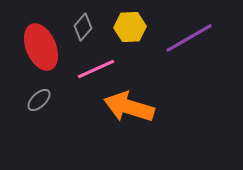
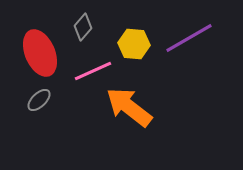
yellow hexagon: moved 4 px right, 17 px down; rotated 8 degrees clockwise
red ellipse: moved 1 px left, 6 px down
pink line: moved 3 px left, 2 px down
orange arrow: rotated 21 degrees clockwise
